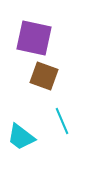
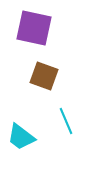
purple square: moved 10 px up
cyan line: moved 4 px right
